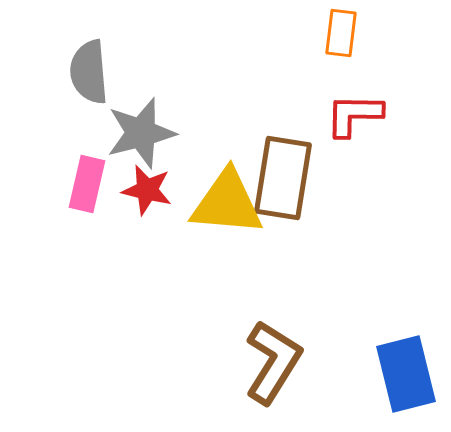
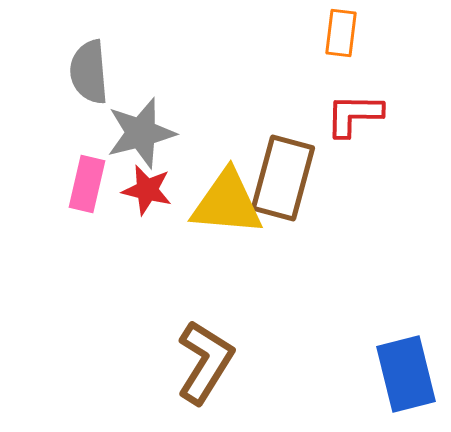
brown rectangle: rotated 6 degrees clockwise
brown L-shape: moved 68 px left
